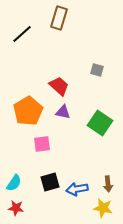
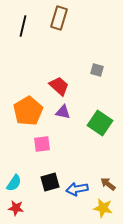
black line: moved 1 px right, 8 px up; rotated 35 degrees counterclockwise
brown arrow: rotated 133 degrees clockwise
